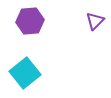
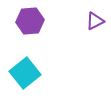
purple triangle: rotated 18 degrees clockwise
